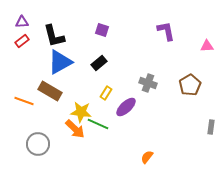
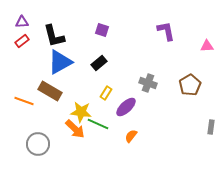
orange semicircle: moved 16 px left, 21 px up
